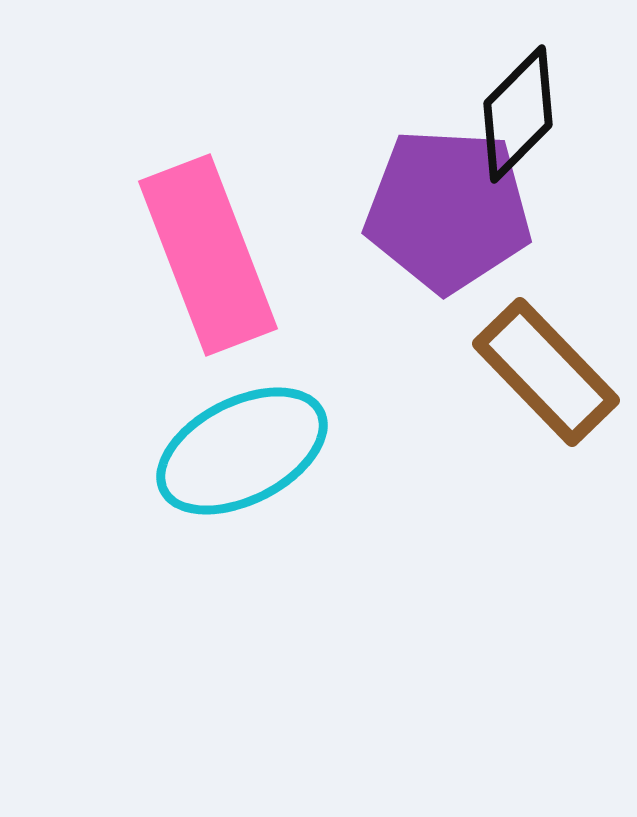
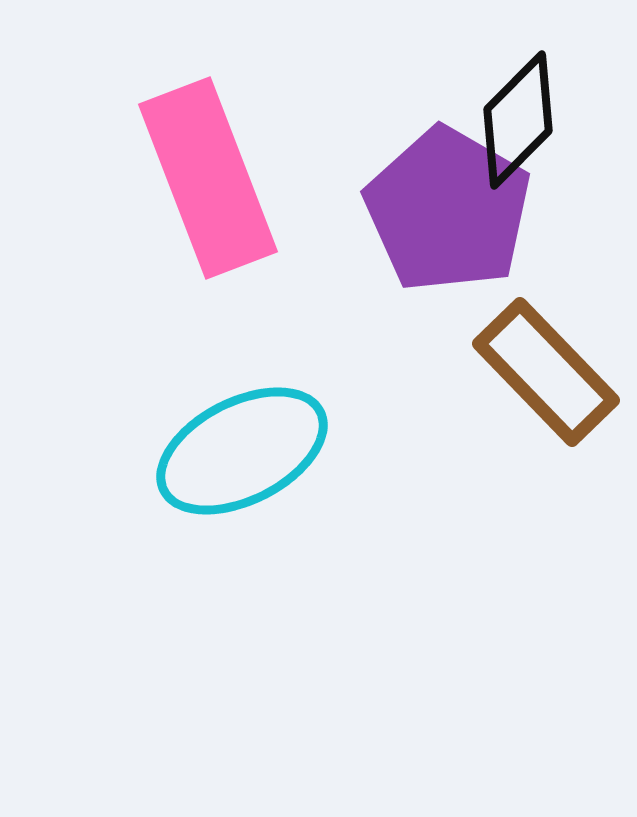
black diamond: moved 6 px down
purple pentagon: rotated 27 degrees clockwise
pink rectangle: moved 77 px up
